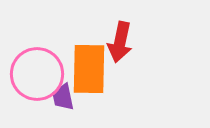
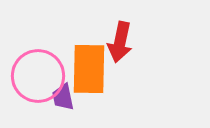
pink circle: moved 1 px right, 2 px down
